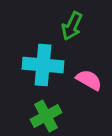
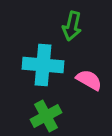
green arrow: rotated 12 degrees counterclockwise
